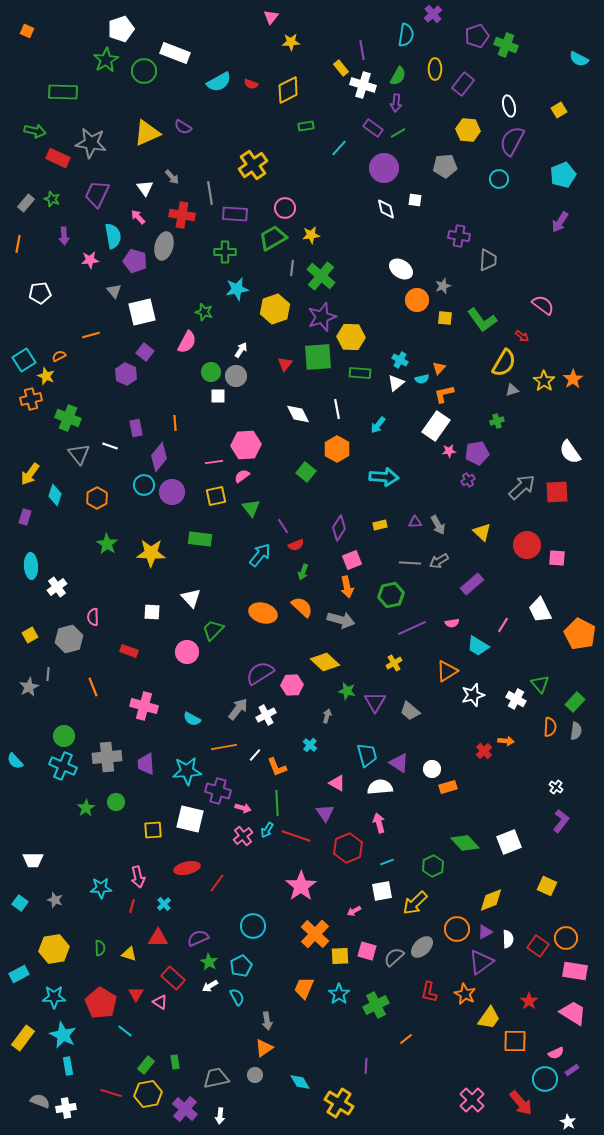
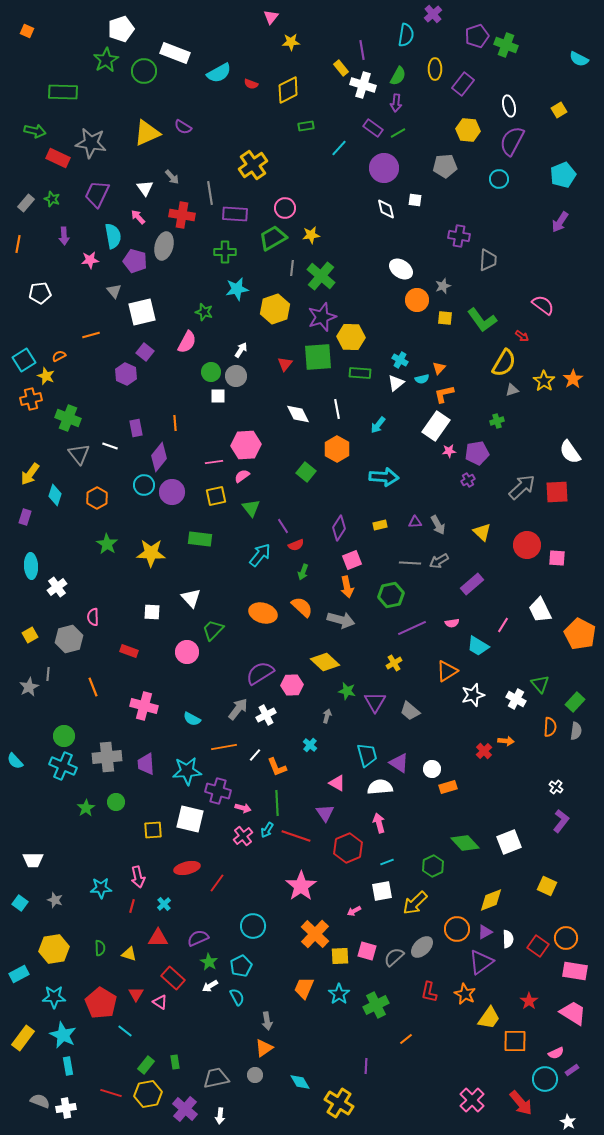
cyan semicircle at (219, 82): moved 9 px up
